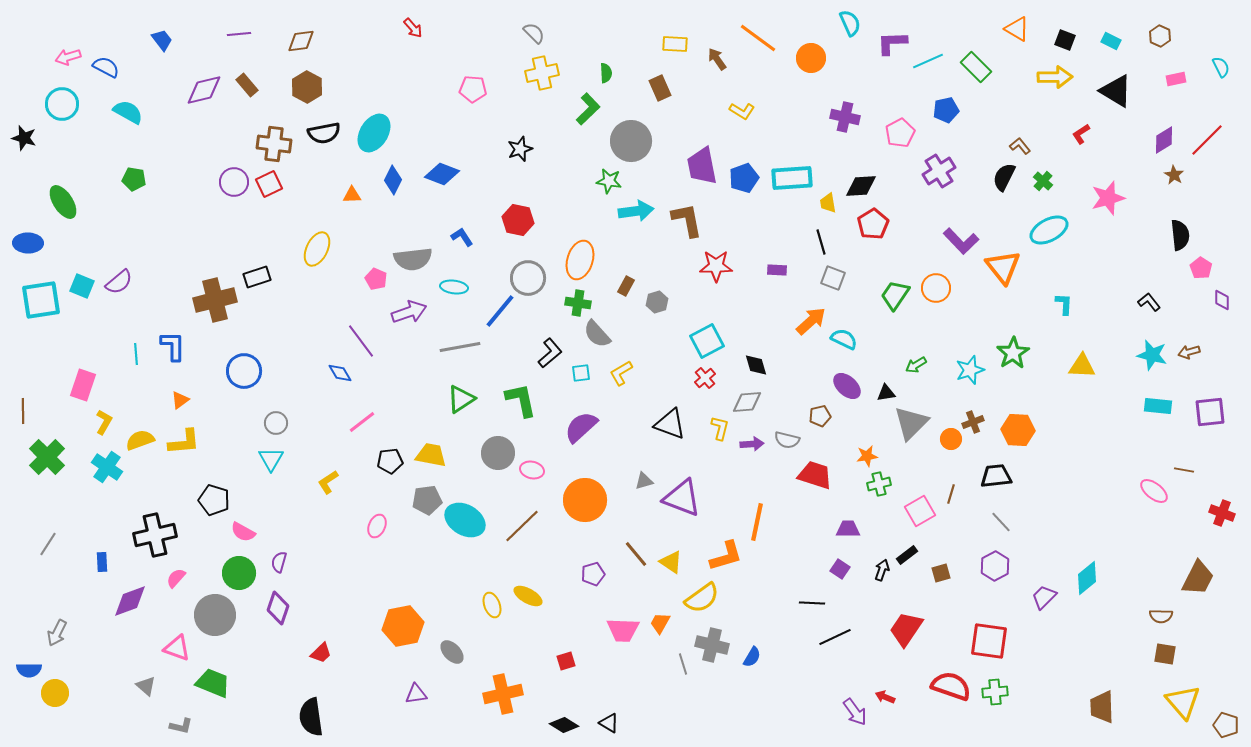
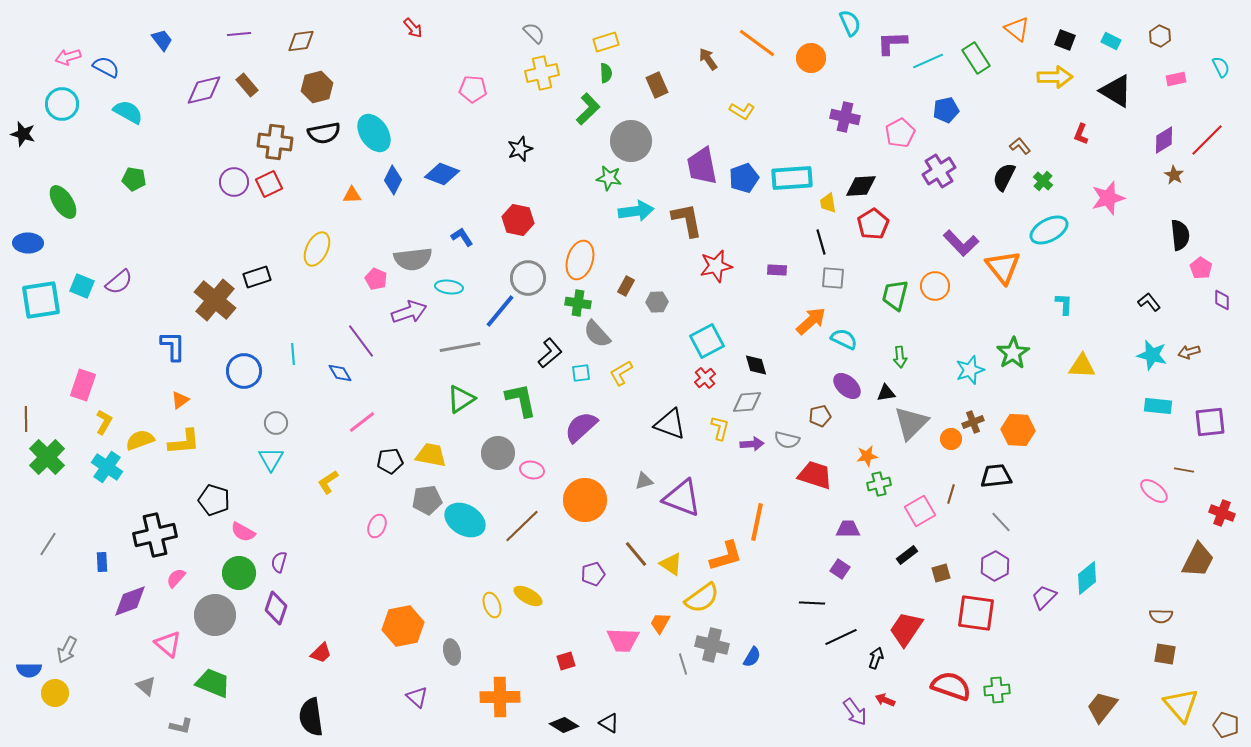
orange triangle at (1017, 29): rotated 8 degrees clockwise
orange line at (758, 38): moved 1 px left, 5 px down
yellow rectangle at (675, 44): moved 69 px left, 2 px up; rotated 20 degrees counterclockwise
brown arrow at (717, 59): moved 9 px left
green rectangle at (976, 67): moved 9 px up; rotated 12 degrees clockwise
brown hexagon at (307, 87): moved 10 px right; rotated 16 degrees clockwise
brown rectangle at (660, 88): moved 3 px left, 3 px up
cyan ellipse at (374, 133): rotated 66 degrees counterclockwise
red L-shape at (1081, 134): rotated 35 degrees counterclockwise
black star at (24, 138): moved 1 px left, 4 px up
brown cross at (274, 144): moved 1 px right, 2 px up
green star at (609, 181): moved 3 px up
purple L-shape at (961, 241): moved 2 px down
red star at (716, 266): rotated 12 degrees counterclockwise
gray square at (833, 278): rotated 15 degrees counterclockwise
cyan ellipse at (454, 287): moved 5 px left
orange circle at (936, 288): moved 1 px left, 2 px up
green trapezoid at (895, 295): rotated 20 degrees counterclockwise
brown cross at (215, 300): rotated 36 degrees counterclockwise
gray hexagon at (657, 302): rotated 15 degrees clockwise
cyan line at (136, 354): moved 157 px right
green arrow at (916, 365): moved 16 px left, 8 px up; rotated 65 degrees counterclockwise
brown line at (23, 411): moved 3 px right, 8 px down
purple square at (1210, 412): moved 10 px down
yellow triangle at (671, 562): moved 2 px down
black arrow at (882, 570): moved 6 px left, 88 px down
brown trapezoid at (1198, 578): moved 18 px up
purple diamond at (278, 608): moved 2 px left
pink trapezoid at (623, 630): moved 10 px down
gray arrow at (57, 633): moved 10 px right, 17 px down
black line at (835, 637): moved 6 px right
red square at (989, 641): moved 13 px left, 28 px up
pink triangle at (177, 648): moved 9 px left, 4 px up; rotated 20 degrees clockwise
gray ellipse at (452, 652): rotated 30 degrees clockwise
green cross at (995, 692): moved 2 px right, 2 px up
purple triangle at (416, 694): moved 1 px right, 3 px down; rotated 50 degrees clockwise
orange cross at (503, 694): moved 3 px left, 3 px down; rotated 12 degrees clockwise
red arrow at (885, 697): moved 3 px down
yellow triangle at (1183, 702): moved 2 px left, 3 px down
brown trapezoid at (1102, 707): rotated 40 degrees clockwise
